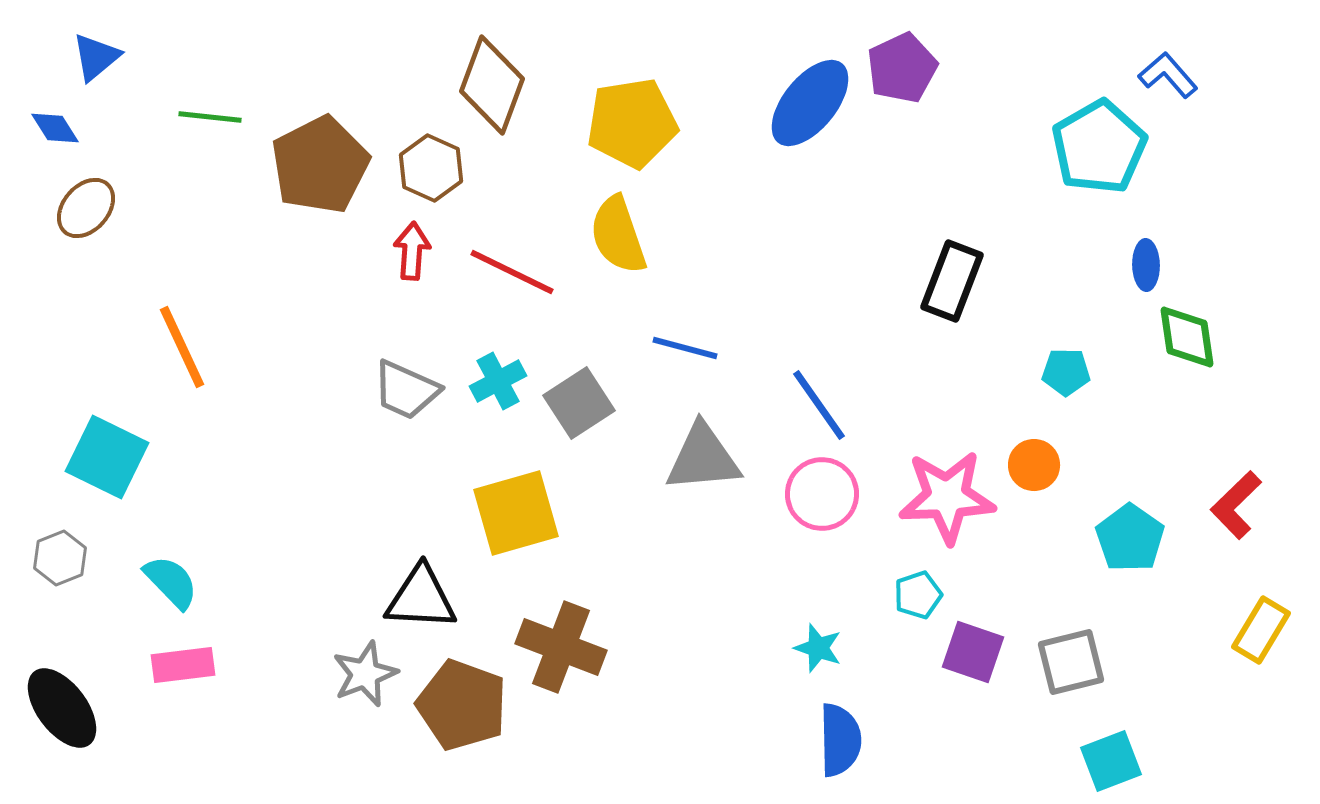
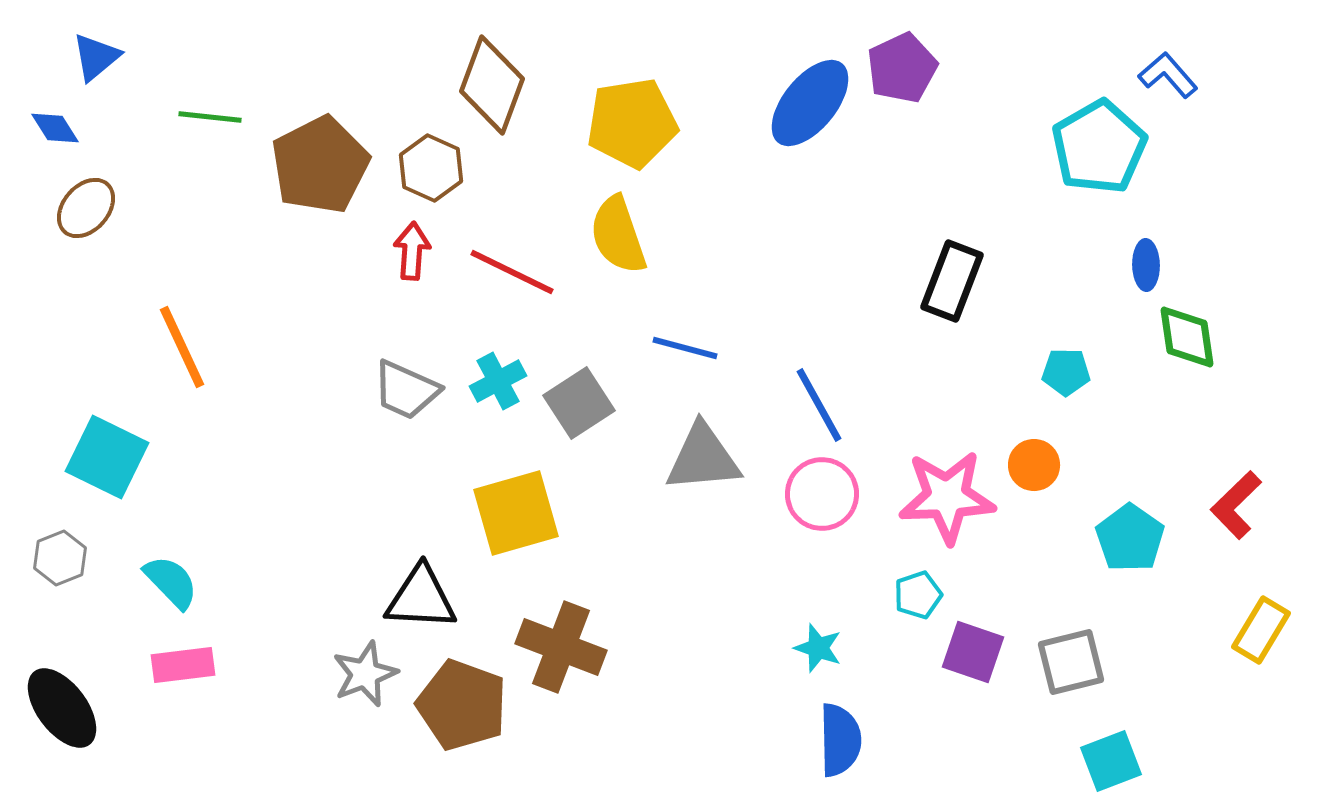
blue line at (819, 405): rotated 6 degrees clockwise
